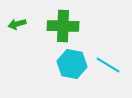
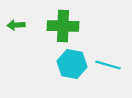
green arrow: moved 1 px left, 1 px down; rotated 12 degrees clockwise
cyan line: rotated 15 degrees counterclockwise
